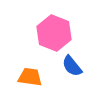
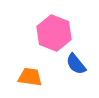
blue semicircle: moved 4 px right, 2 px up
